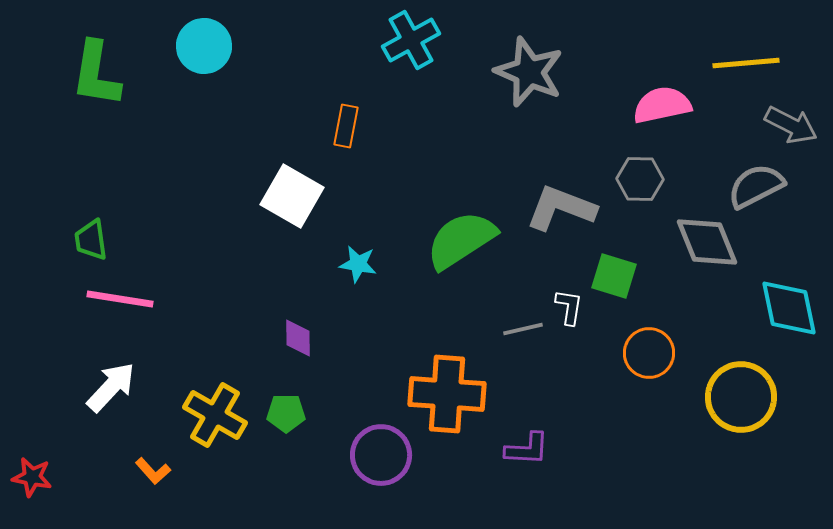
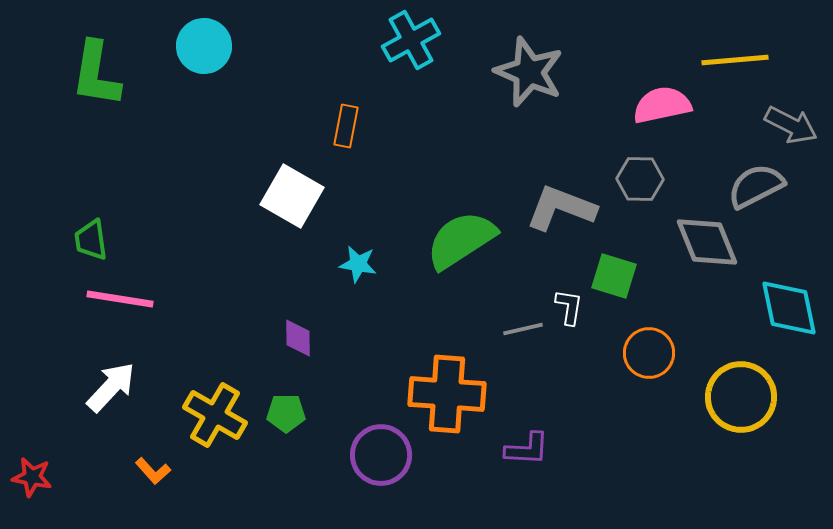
yellow line: moved 11 px left, 3 px up
